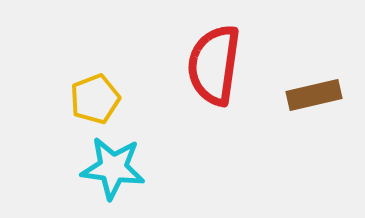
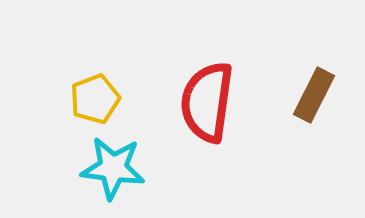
red semicircle: moved 7 px left, 37 px down
brown rectangle: rotated 50 degrees counterclockwise
